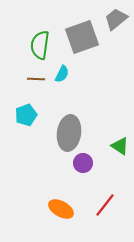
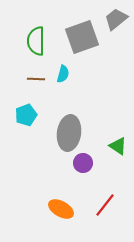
green semicircle: moved 4 px left, 4 px up; rotated 8 degrees counterclockwise
cyan semicircle: moved 1 px right; rotated 12 degrees counterclockwise
green triangle: moved 2 px left
